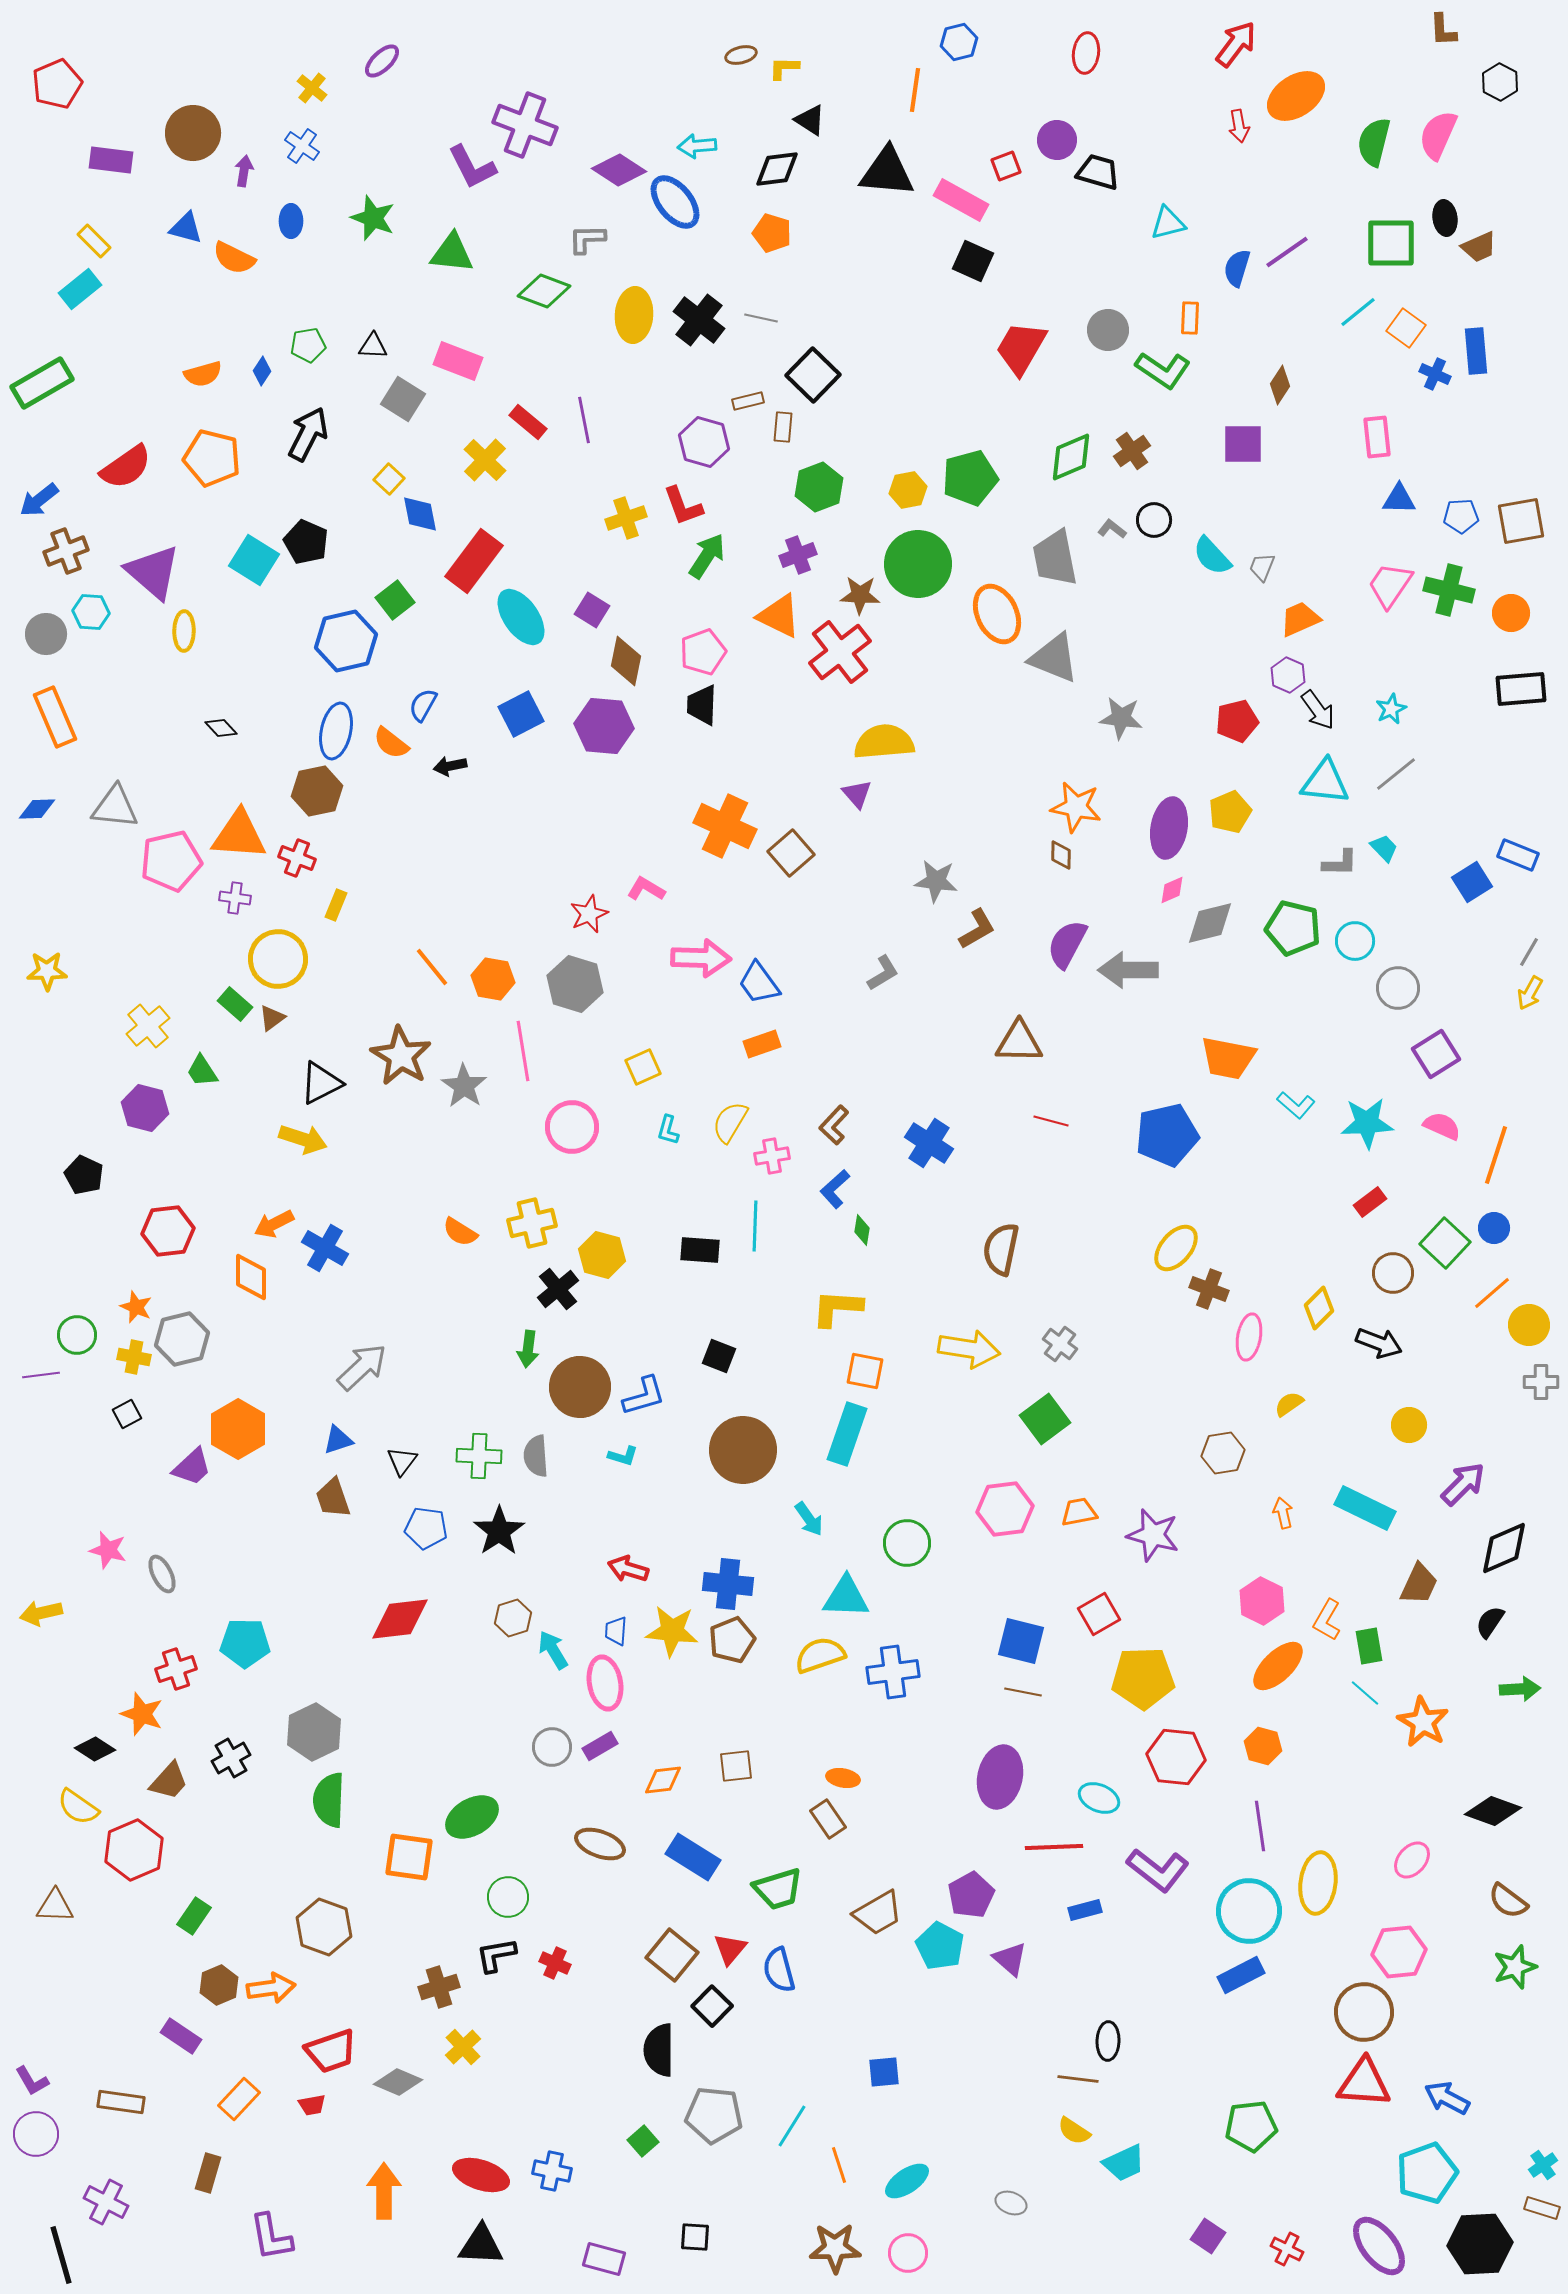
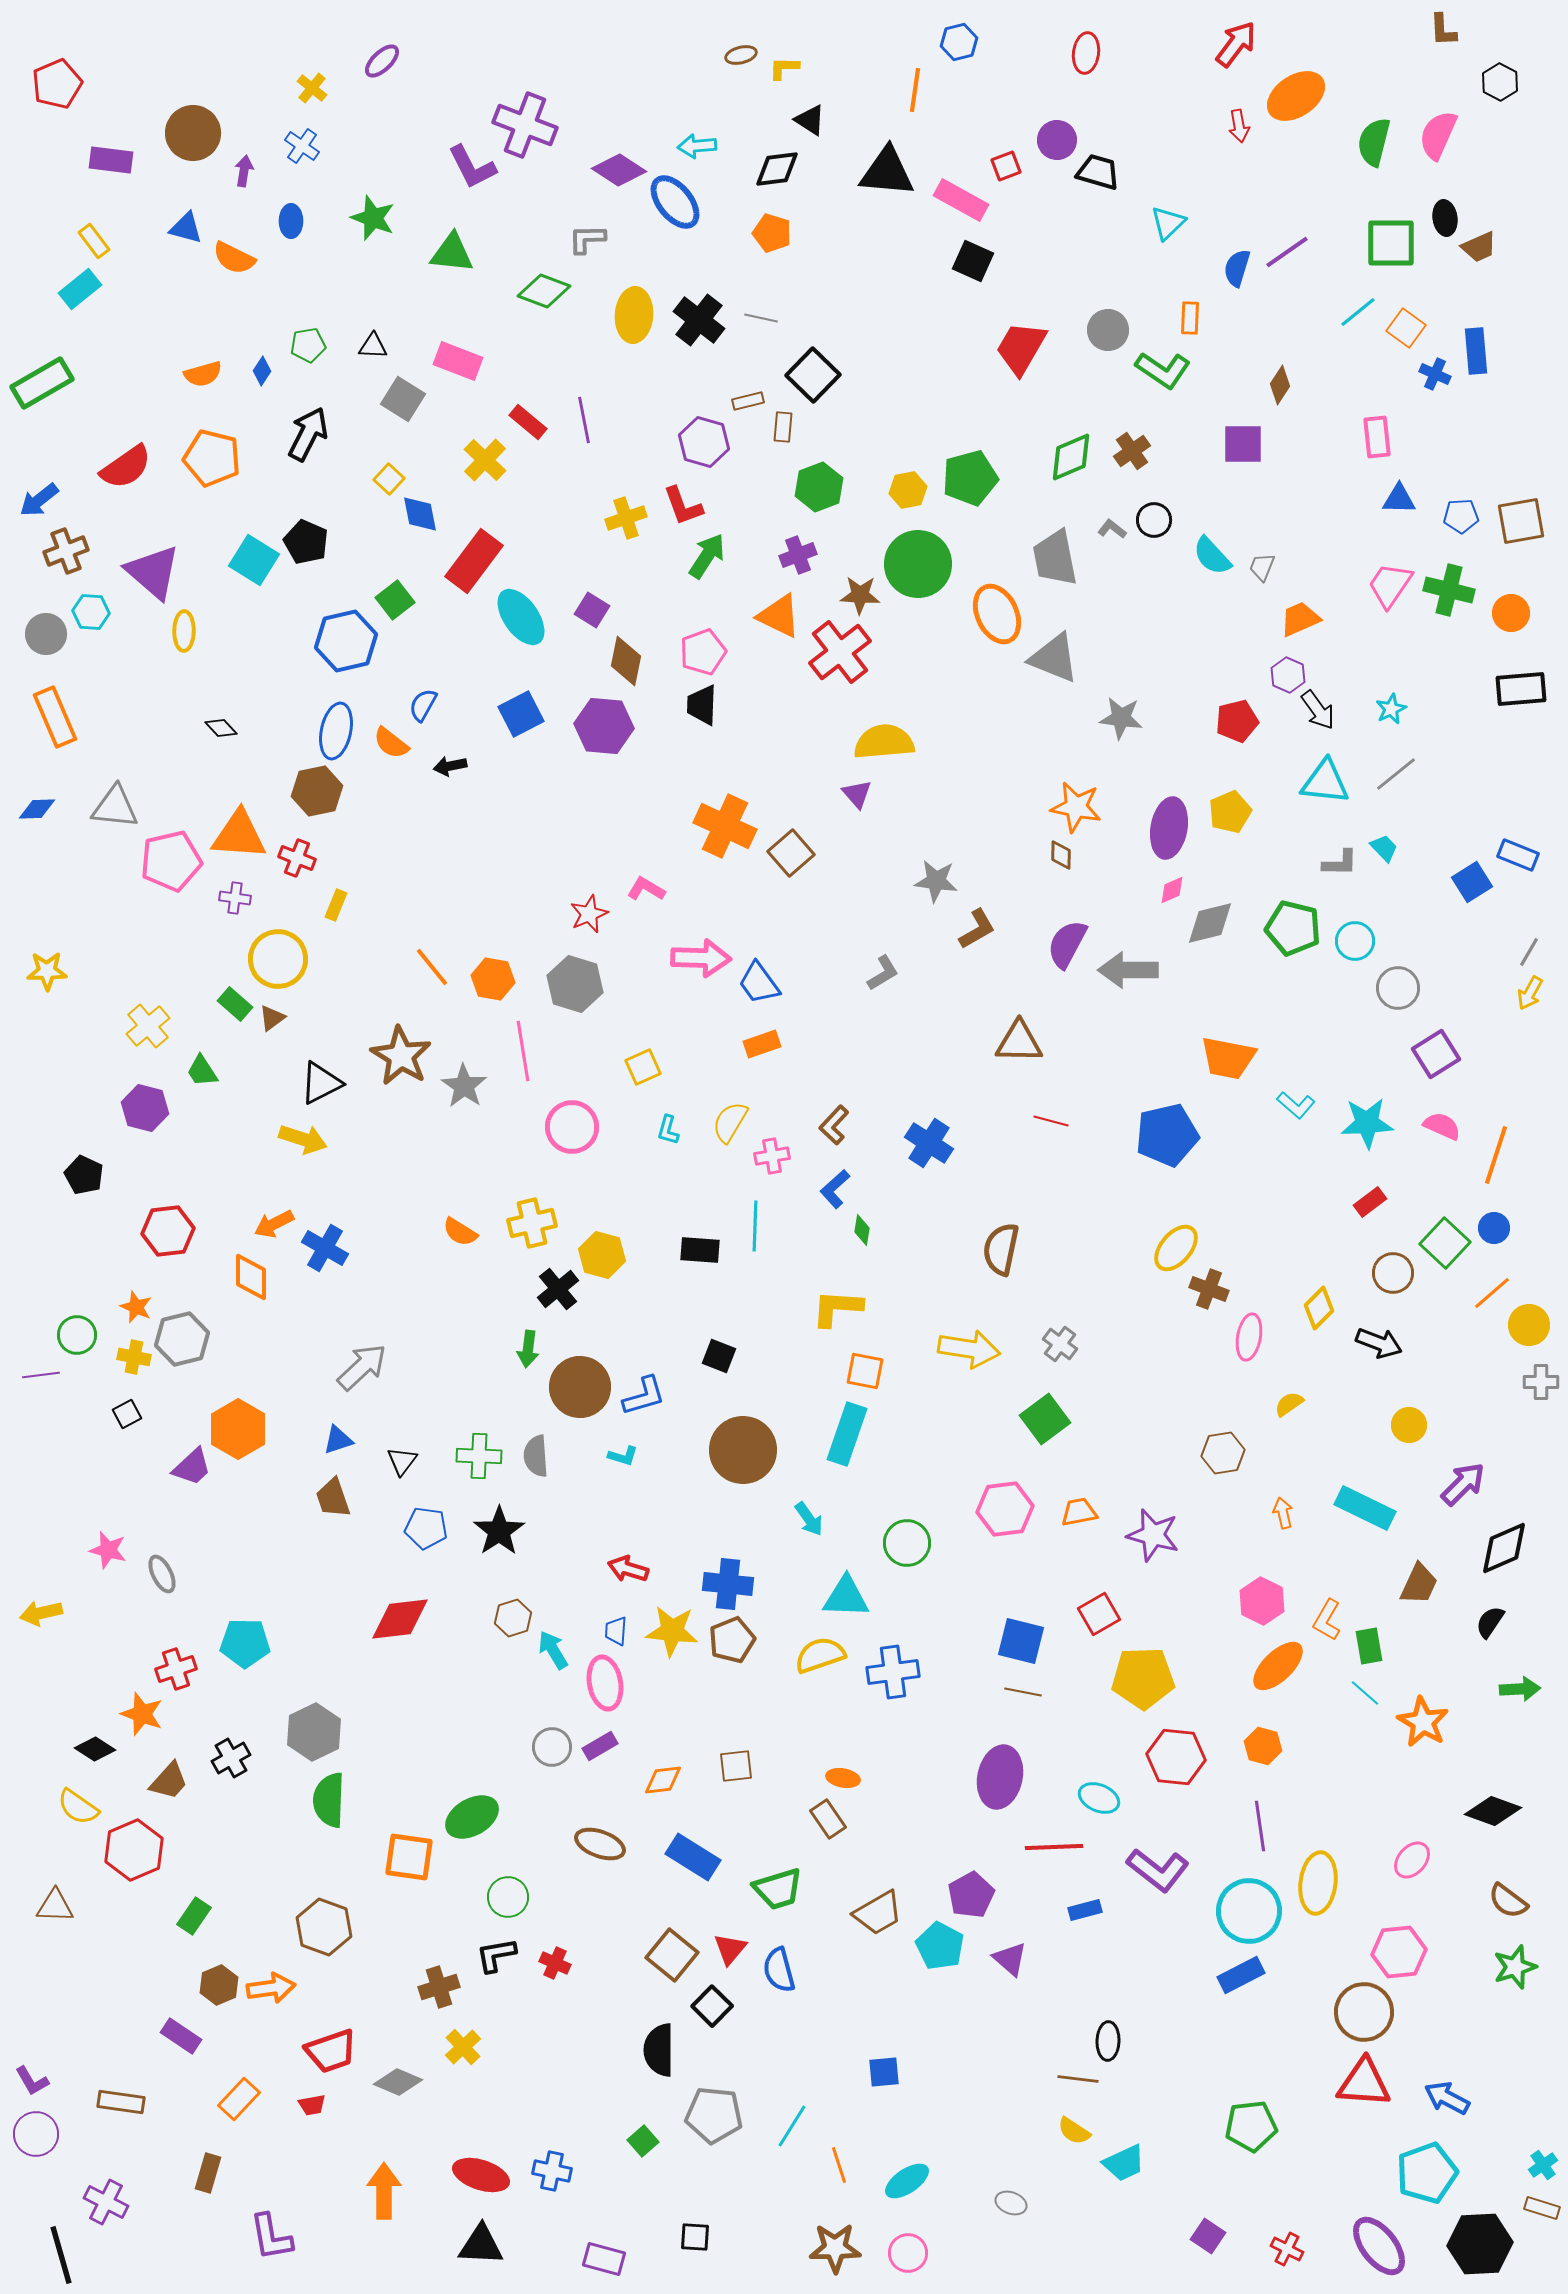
cyan triangle at (1168, 223): rotated 30 degrees counterclockwise
yellow rectangle at (94, 241): rotated 8 degrees clockwise
